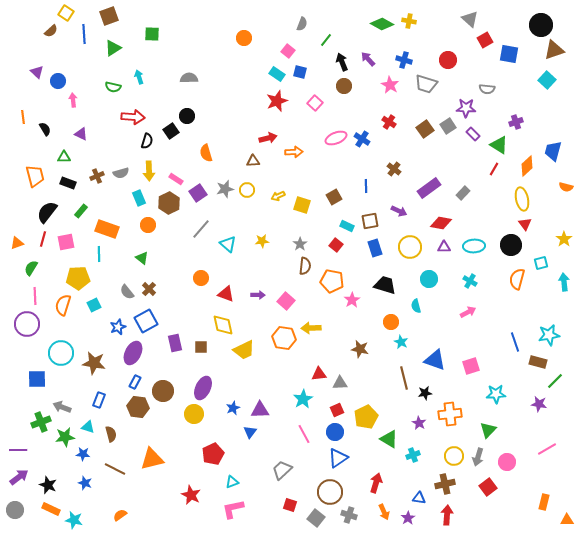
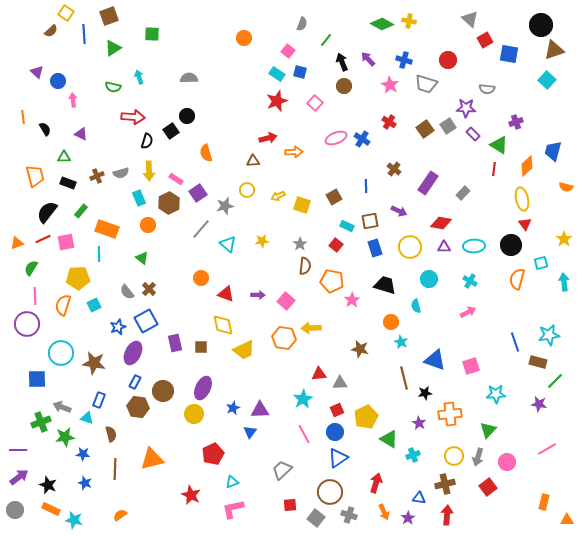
red line at (494, 169): rotated 24 degrees counterclockwise
purple rectangle at (429, 188): moved 1 px left, 5 px up; rotated 20 degrees counterclockwise
gray star at (225, 189): moved 17 px down
red line at (43, 239): rotated 49 degrees clockwise
cyan triangle at (88, 427): moved 1 px left, 9 px up
brown line at (115, 469): rotated 65 degrees clockwise
red square at (290, 505): rotated 24 degrees counterclockwise
